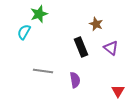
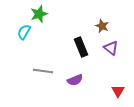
brown star: moved 6 px right, 2 px down
purple semicircle: rotated 77 degrees clockwise
